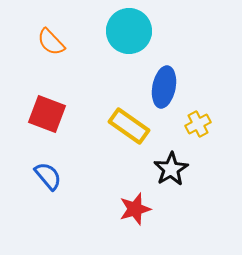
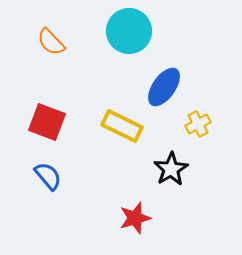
blue ellipse: rotated 24 degrees clockwise
red square: moved 8 px down
yellow rectangle: moved 7 px left; rotated 9 degrees counterclockwise
red star: moved 9 px down
